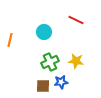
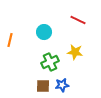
red line: moved 2 px right
yellow star: moved 1 px left, 9 px up
blue star: moved 1 px right, 3 px down
